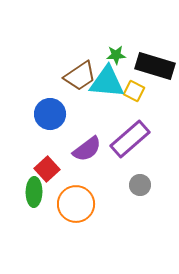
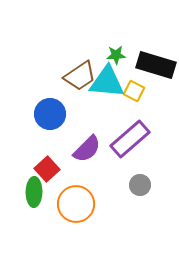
black rectangle: moved 1 px right, 1 px up
purple semicircle: rotated 8 degrees counterclockwise
